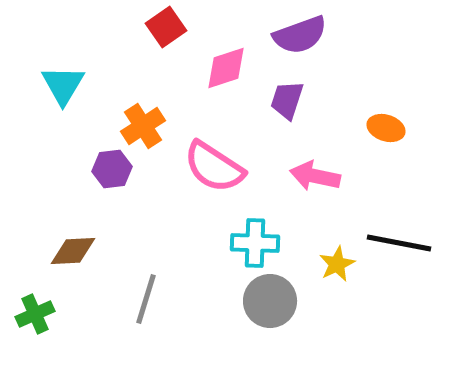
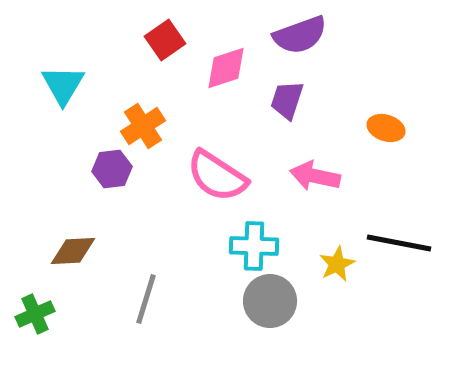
red square: moved 1 px left, 13 px down
pink semicircle: moved 3 px right, 9 px down
cyan cross: moved 1 px left, 3 px down
